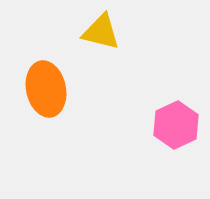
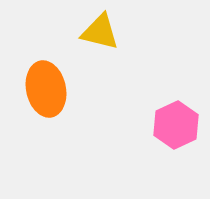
yellow triangle: moved 1 px left
